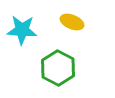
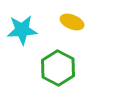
cyan star: rotated 8 degrees counterclockwise
